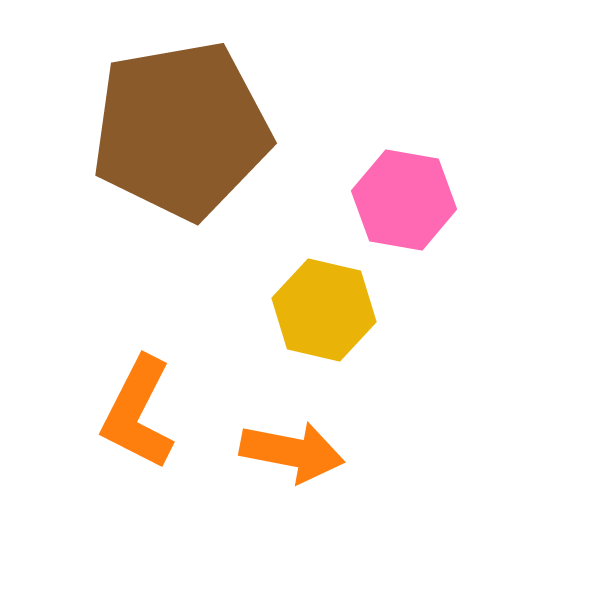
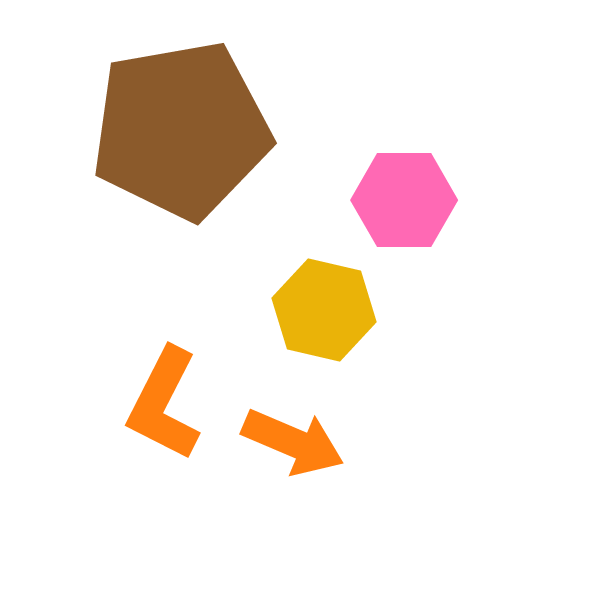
pink hexagon: rotated 10 degrees counterclockwise
orange L-shape: moved 26 px right, 9 px up
orange arrow: moved 1 px right, 10 px up; rotated 12 degrees clockwise
